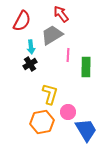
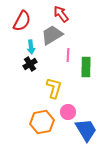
yellow L-shape: moved 4 px right, 6 px up
